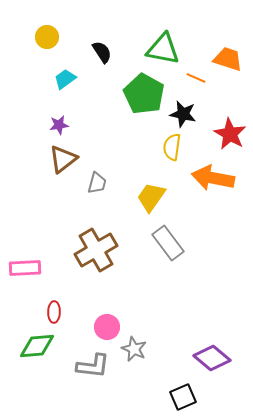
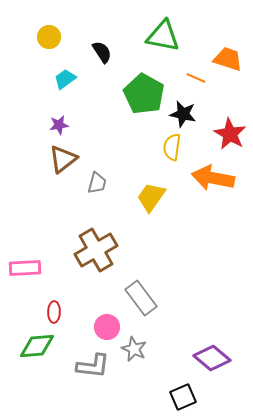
yellow circle: moved 2 px right
green triangle: moved 13 px up
gray rectangle: moved 27 px left, 55 px down
